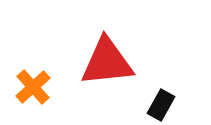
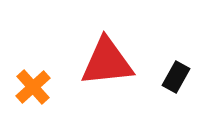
black rectangle: moved 15 px right, 28 px up
